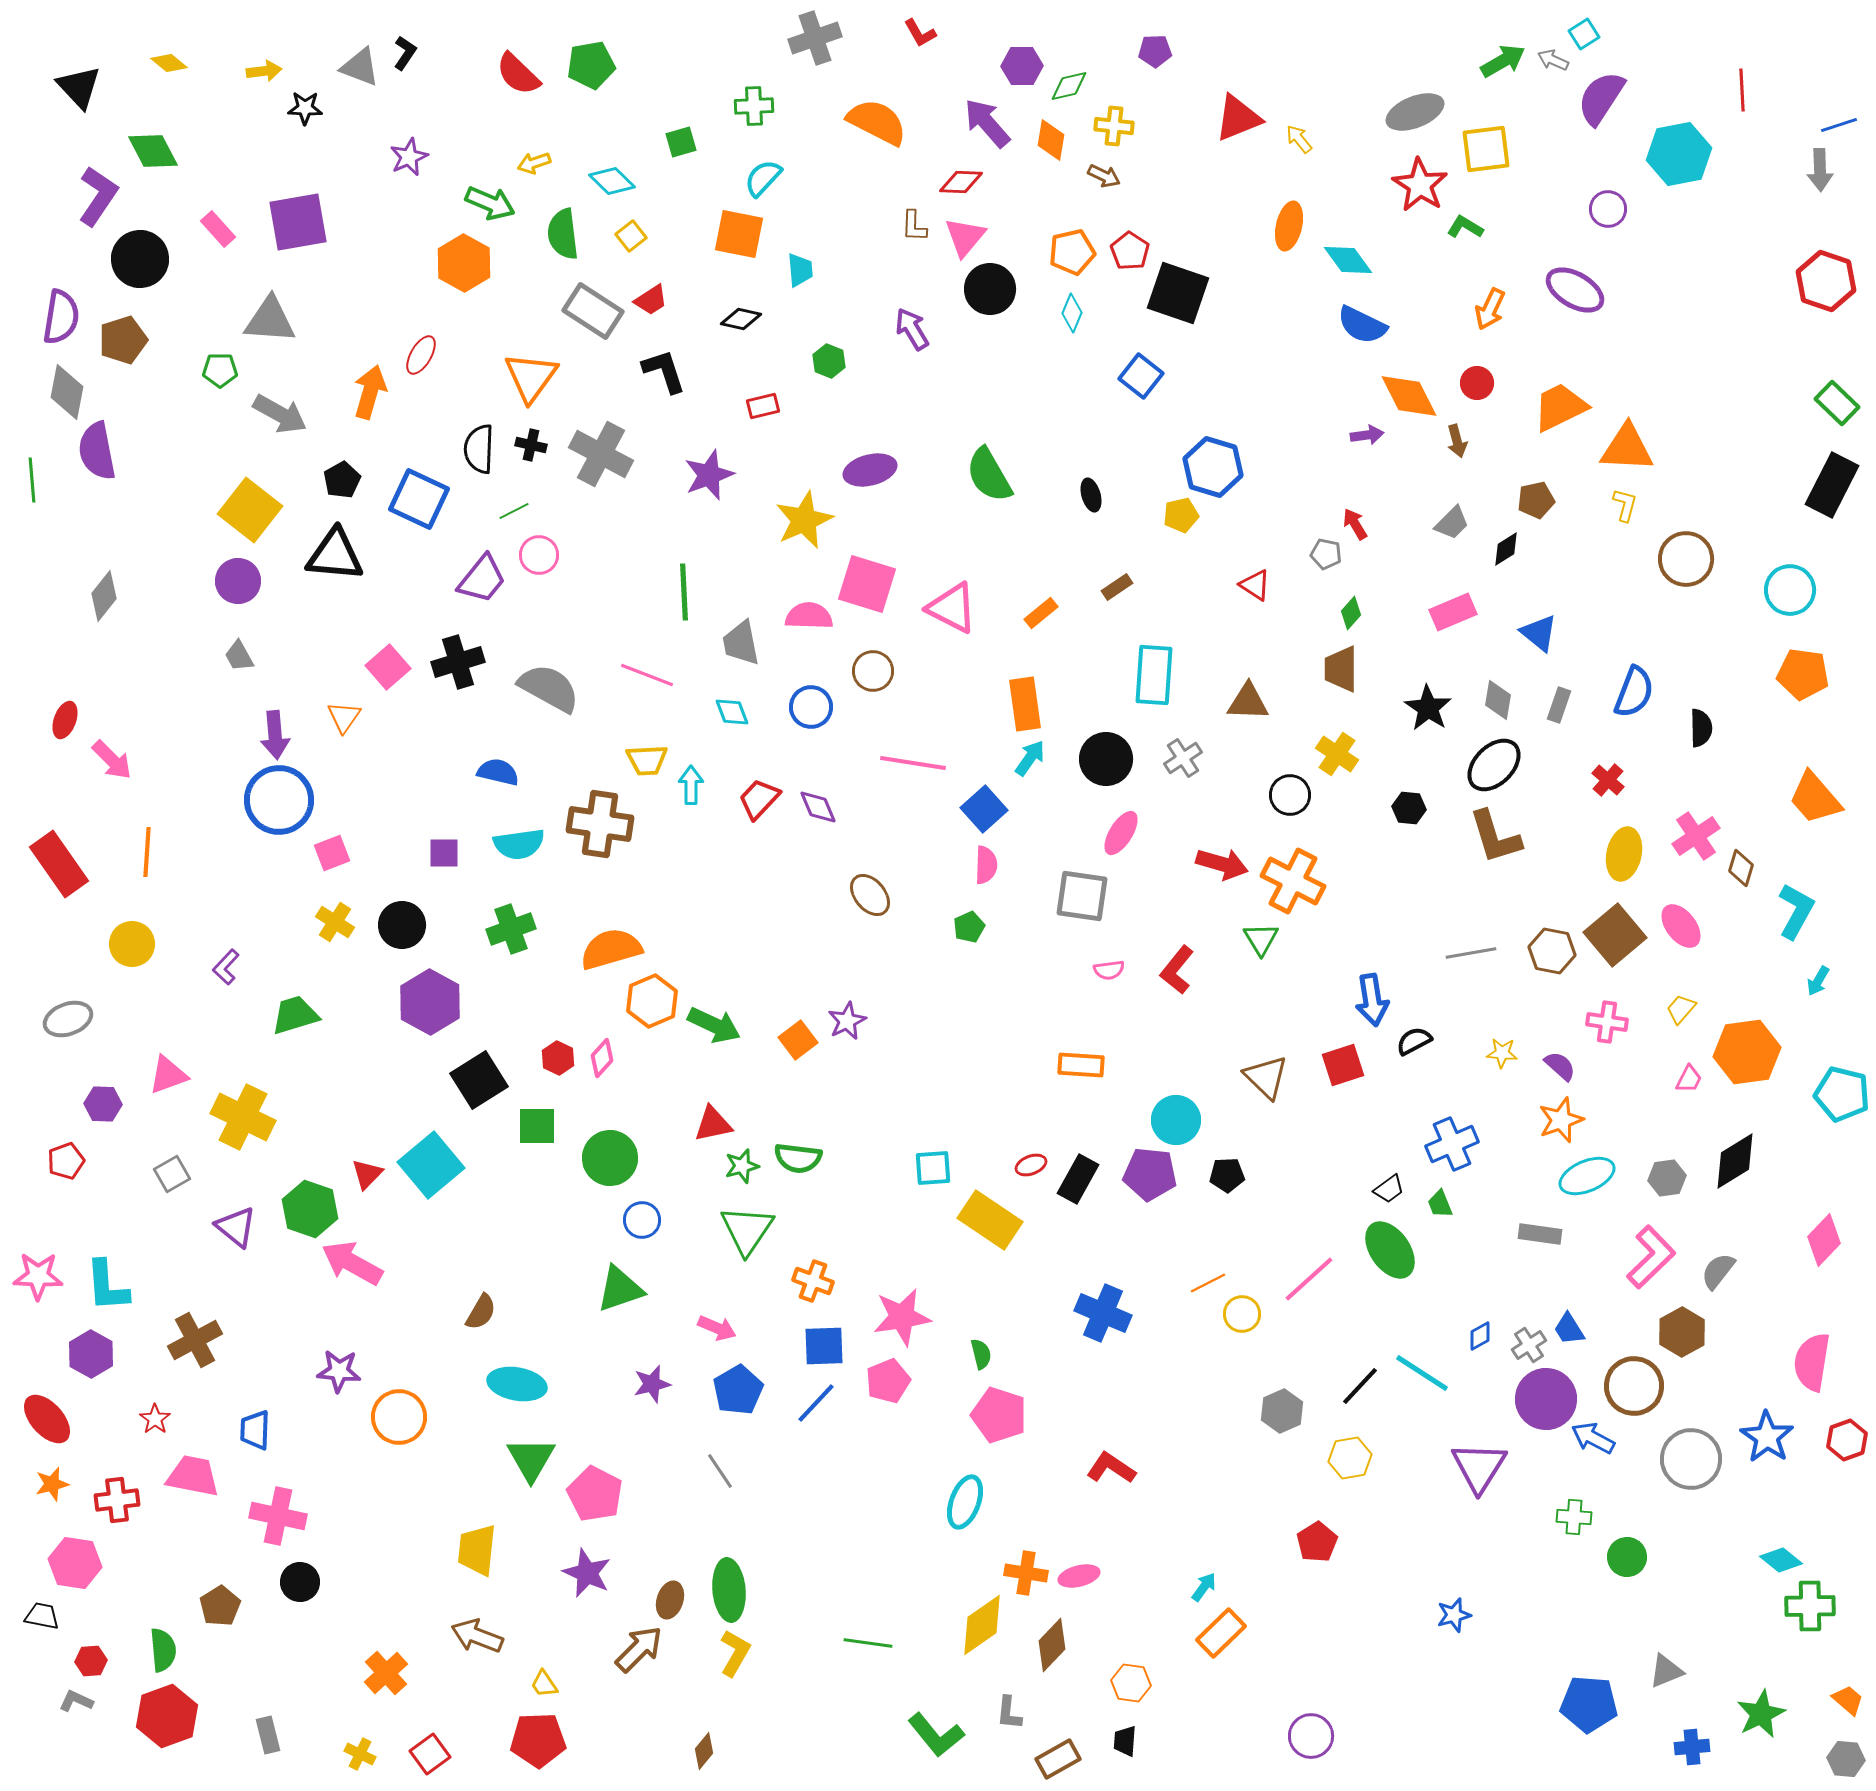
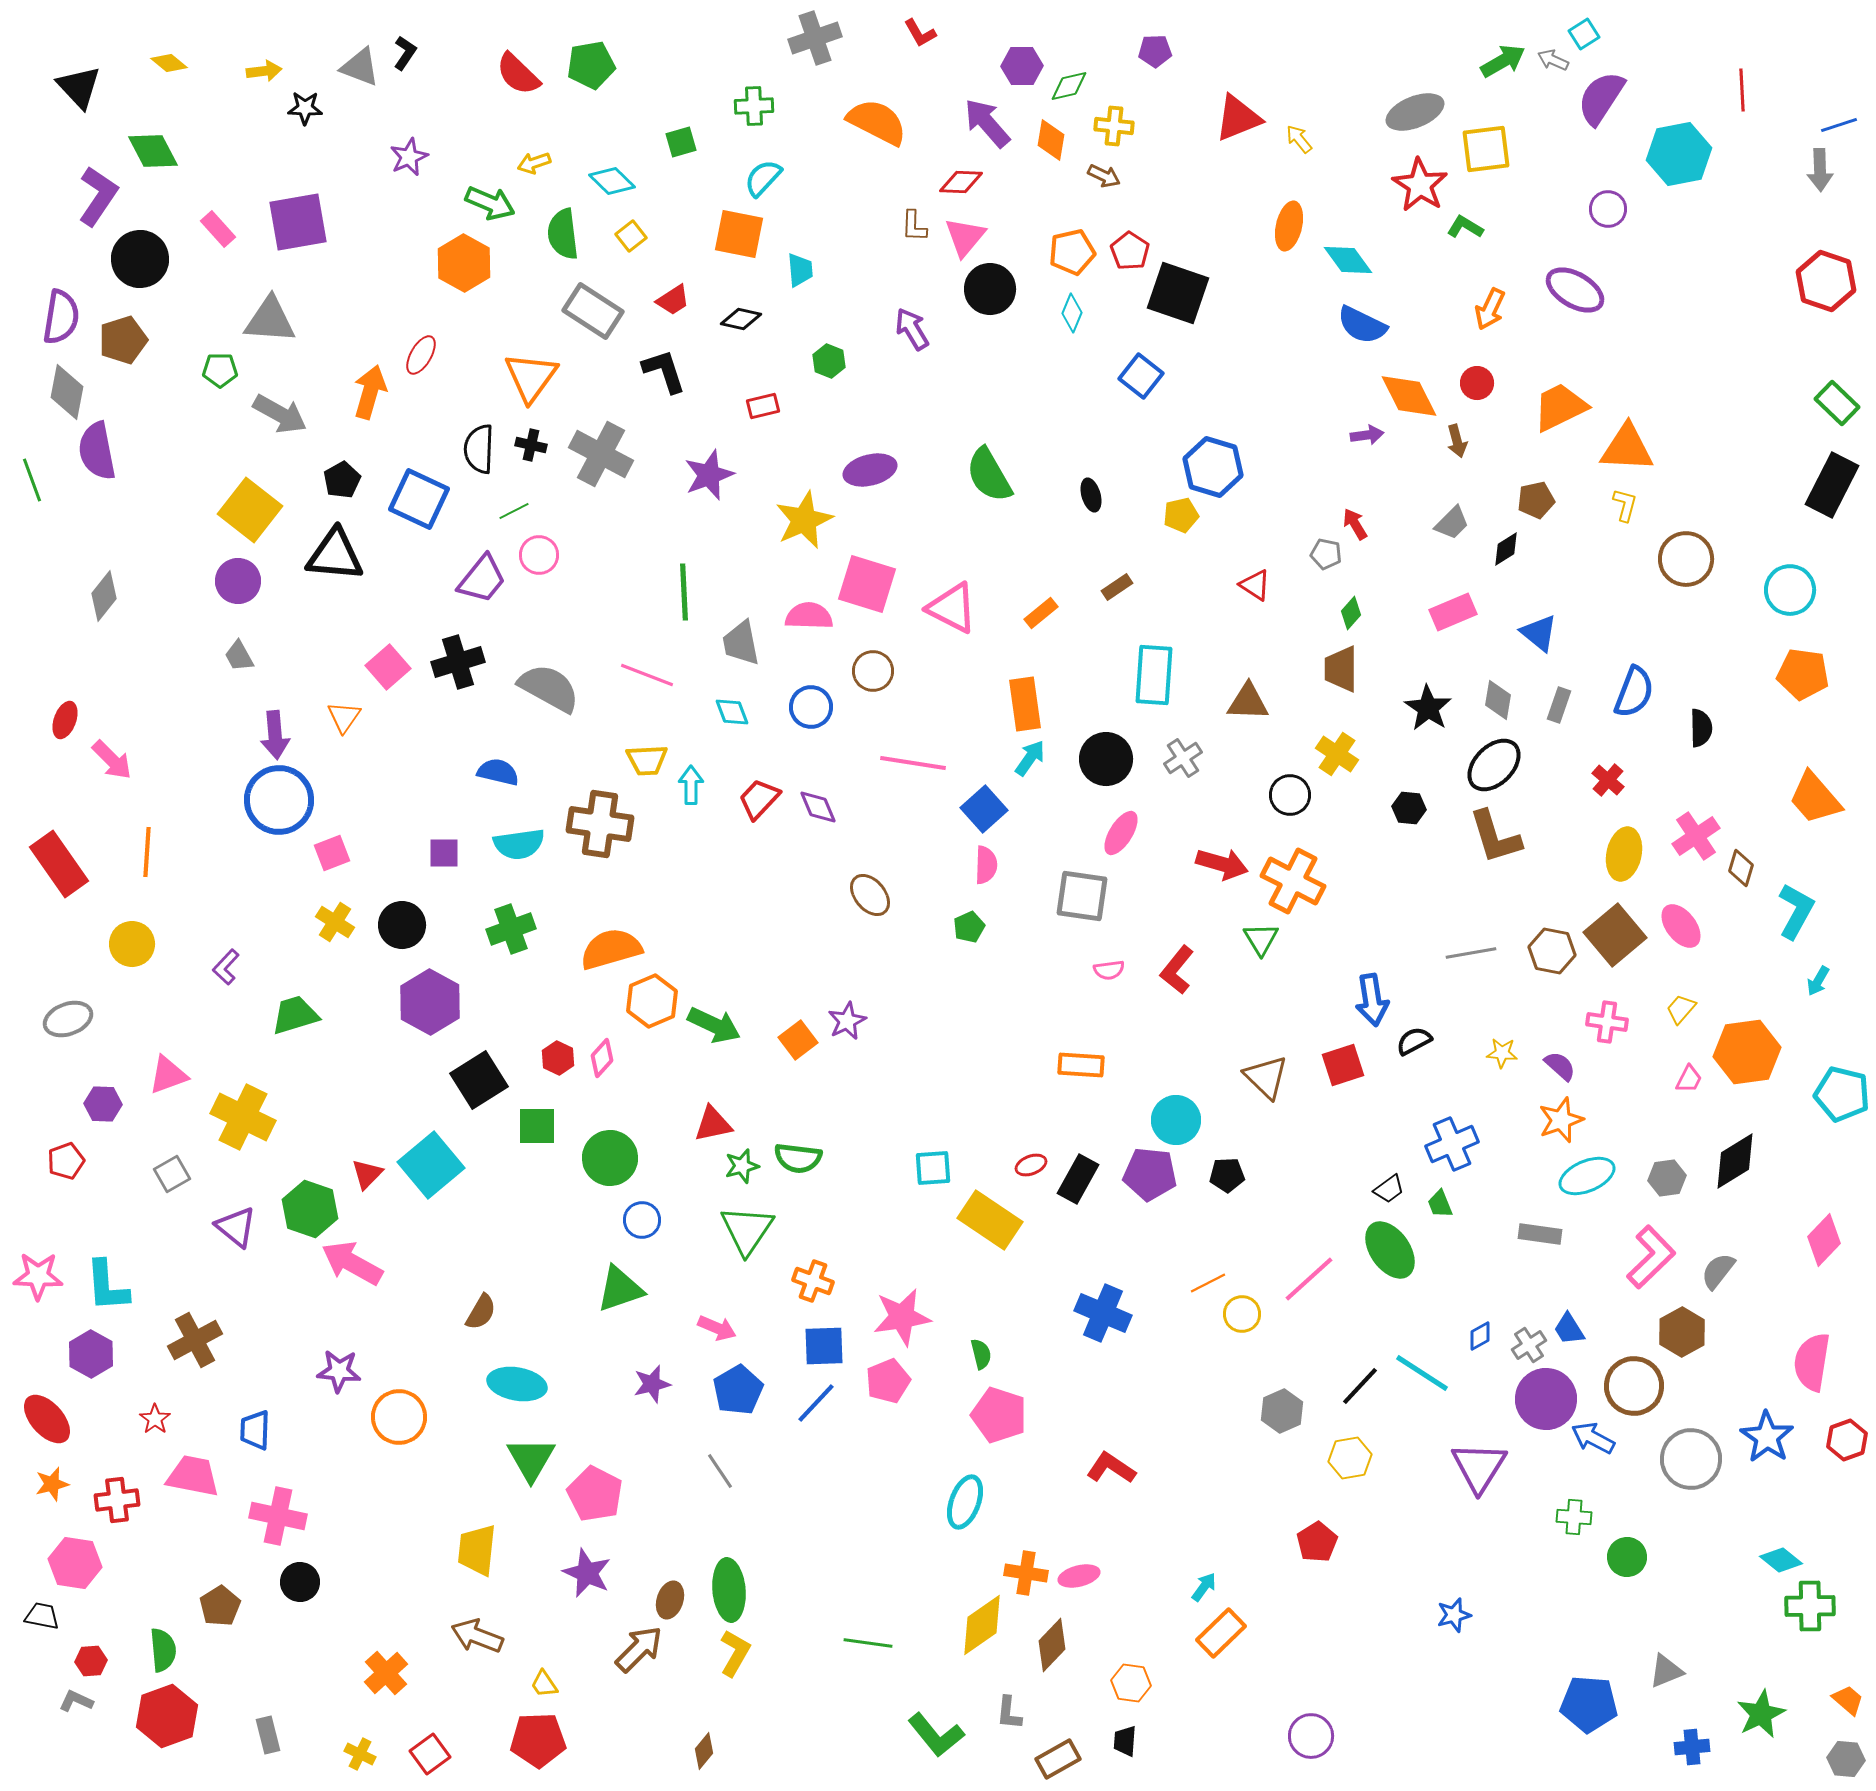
red trapezoid at (651, 300): moved 22 px right
green line at (32, 480): rotated 15 degrees counterclockwise
